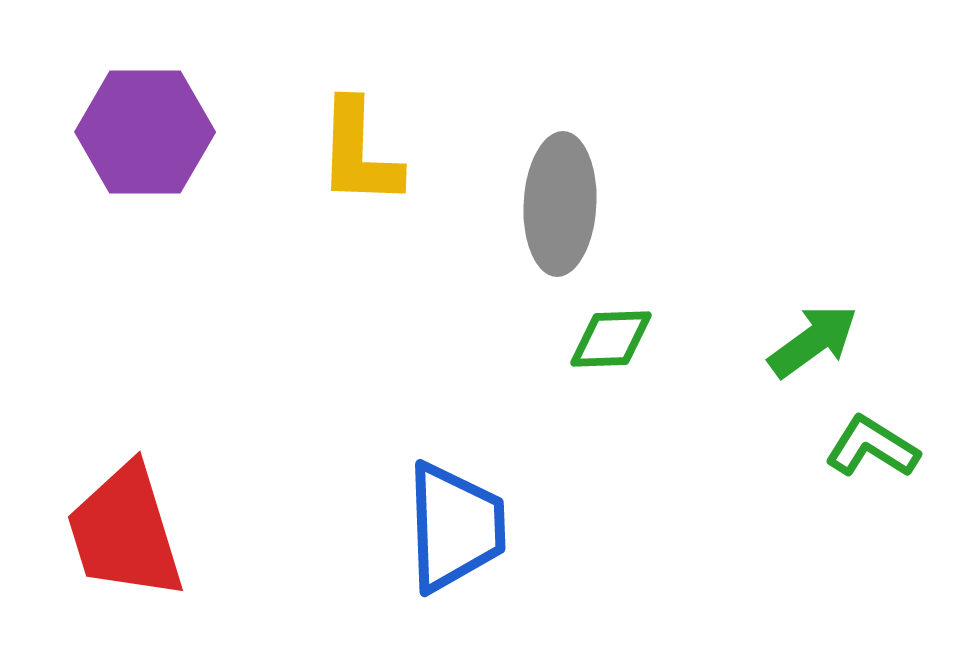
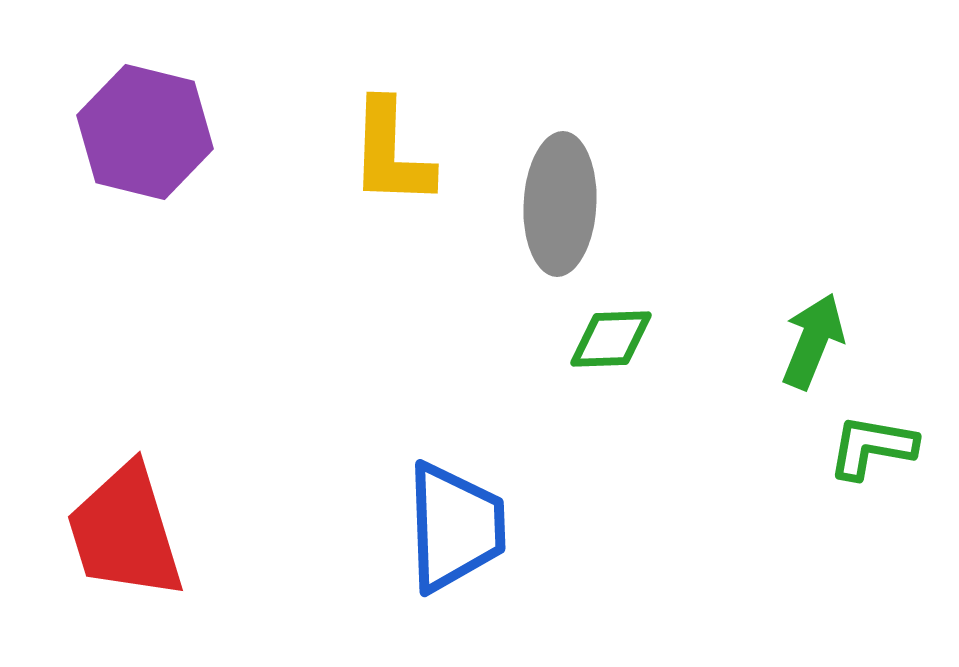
purple hexagon: rotated 14 degrees clockwise
yellow L-shape: moved 32 px right
green arrow: rotated 32 degrees counterclockwise
green L-shape: rotated 22 degrees counterclockwise
